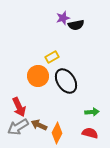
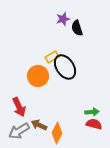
purple star: moved 1 px down
black semicircle: moved 1 px right, 3 px down; rotated 84 degrees clockwise
black ellipse: moved 1 px left, 14 px up
gray arrow: moved 1 px right, 4 px down
red semicircle: moved 4 px right, 9 px up
